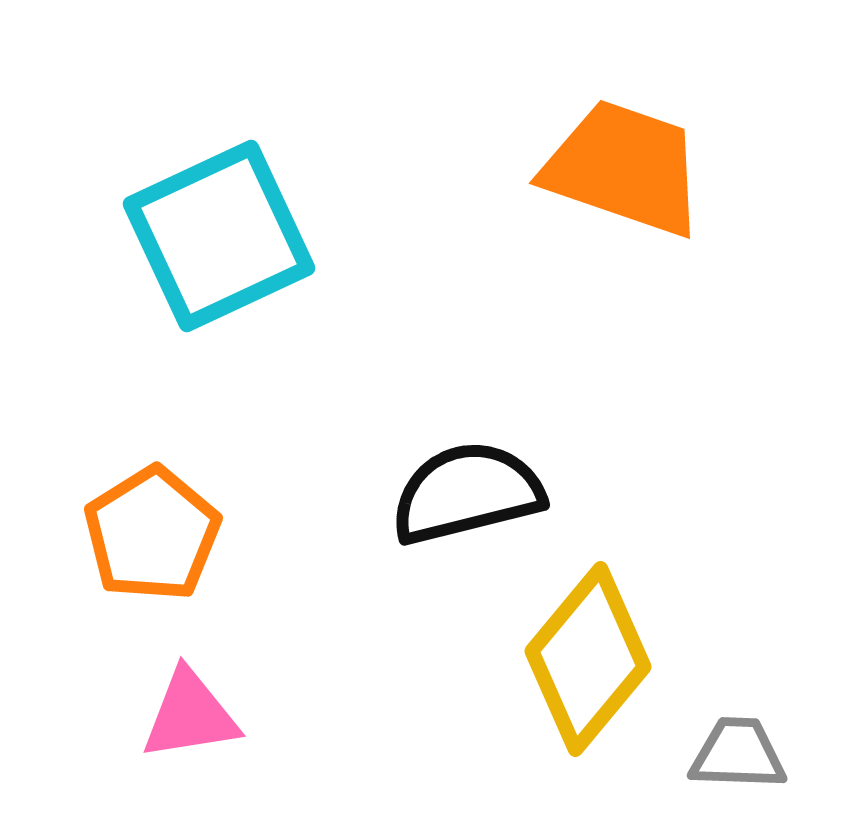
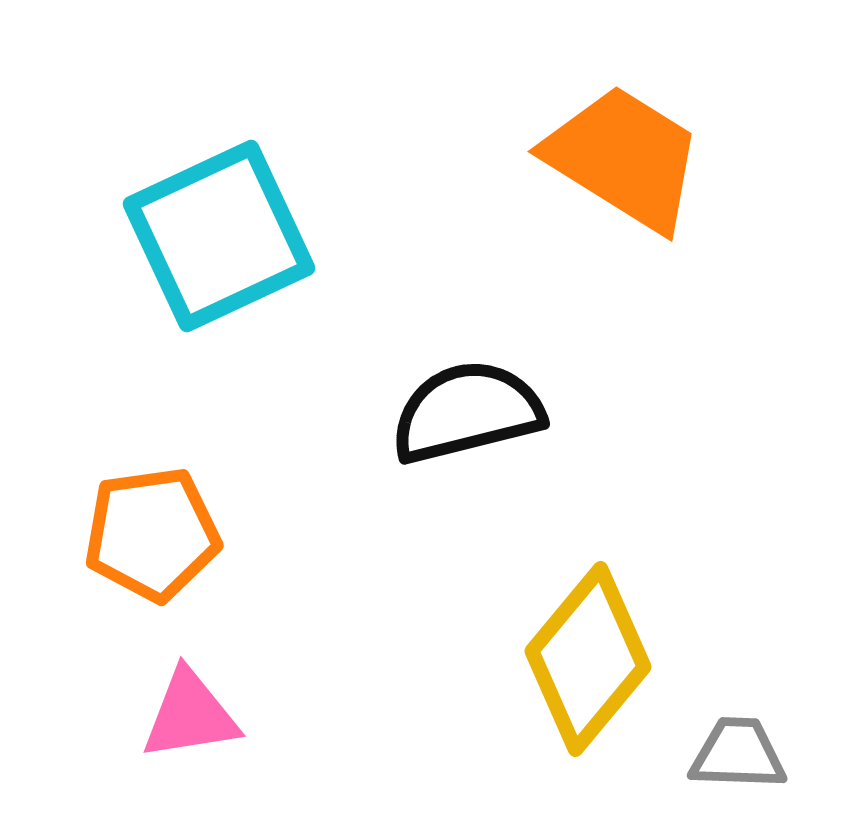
orange trapezoid: moved 10 px up; rotated 13 degrees clockwise
black semicircle: moved 81 px up
orange pentagon: rotated 24 degrees clockwise
